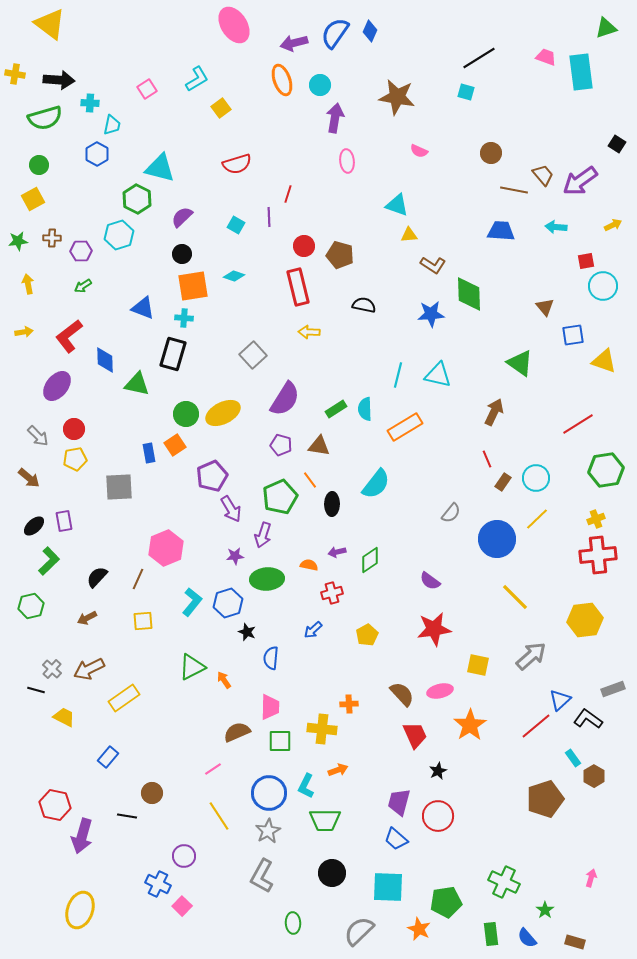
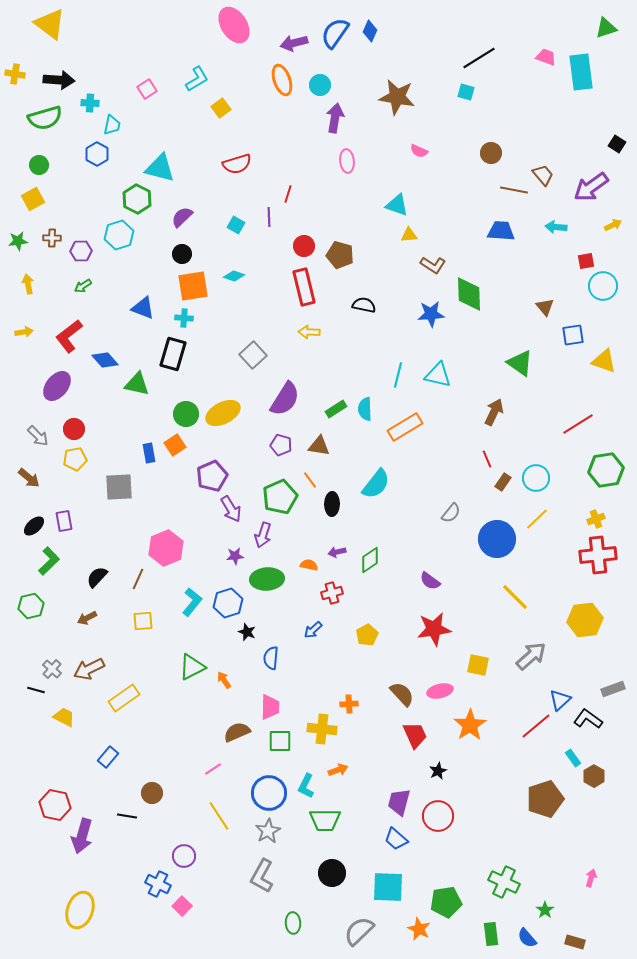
purple arrow at (580, 181): moved 11 px right, 6 px down
red rectangle at (298, 287): moved 6 px right
blue diamond at (105, 360): rotated 40 degrees counterclockwise
